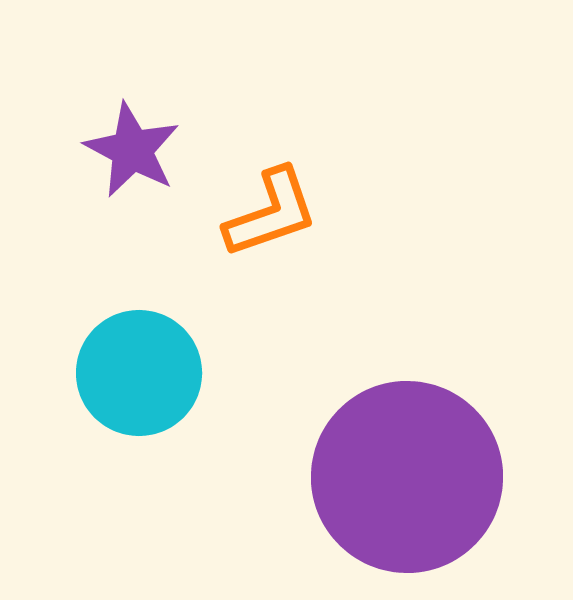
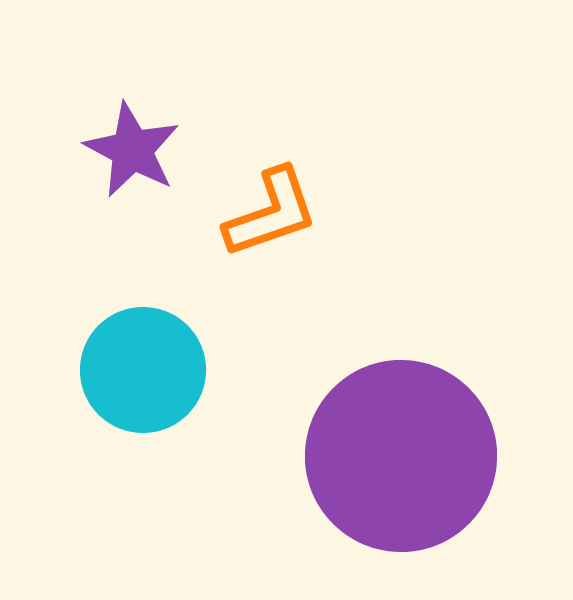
cyan circle: moved 4 px right, 3 px up
purple circle: moved 6 px left, 21 px up
